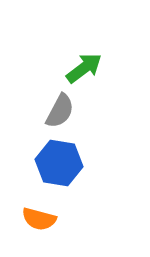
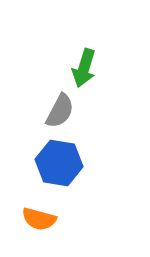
green arrow: rotated 144 degrees clockwise
